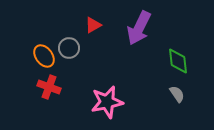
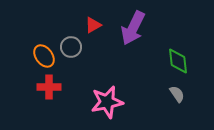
purple arrow: moved 6 px left
gray circle: moved 2 px right, 1 px up
red cross: rotated 20 degrees counterclockwise
